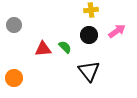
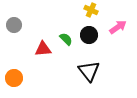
yellow cross: rotated 32 degrees clockwise
pink arrow: moved 1 px right, 4 px up
green semicircle: moved 1 px right, 8 px up
